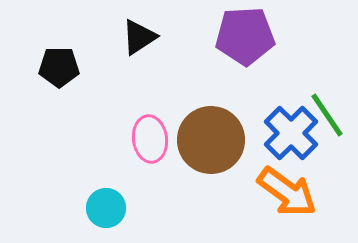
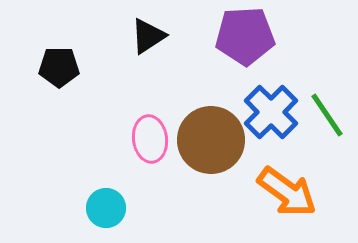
black triangle: moved 9 px right, 1 px up
blue cross: moved 20 px left, 21 px up
